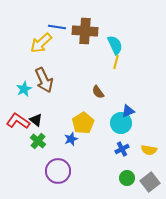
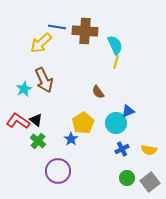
cyan circle: moved 5 px left
blue star: rotated 16 degrees counterclockwise
